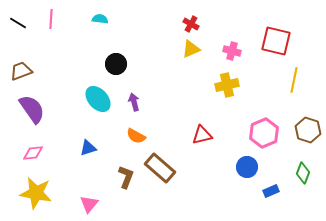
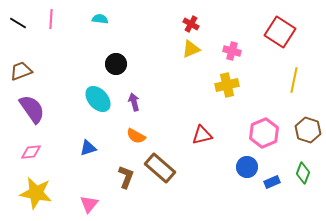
red square: moved 4 px right, 9 px up; rotated 20 degrees clockwise
pink diamond: moved 2 px left, 1 px up
blue rectangle: moved 1 px right, 9 px up
